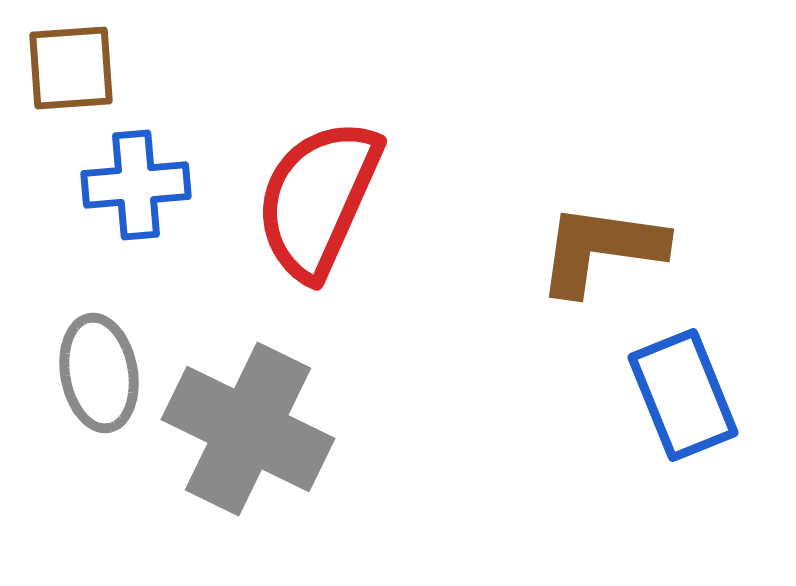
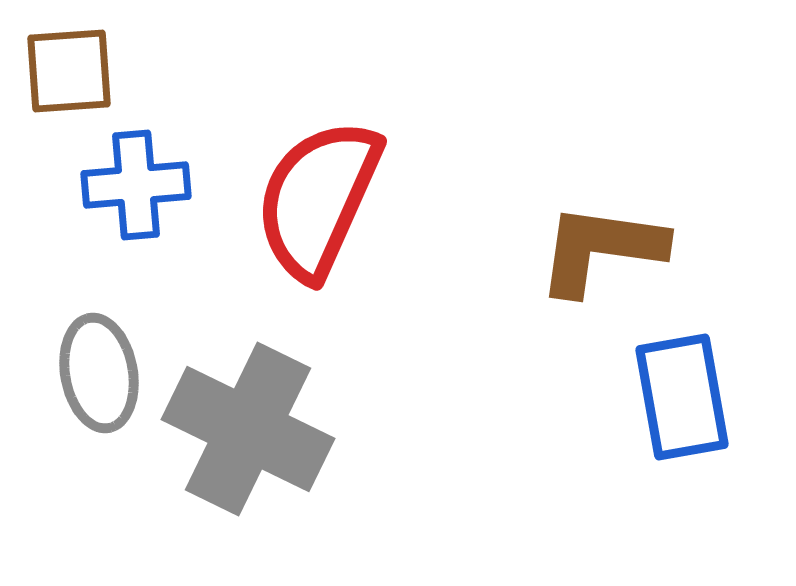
brown square: moved 2 px left, 3 px down
blue rectangle: moved 1 px left, 2 px down; rotated 12 degrees clockwise
